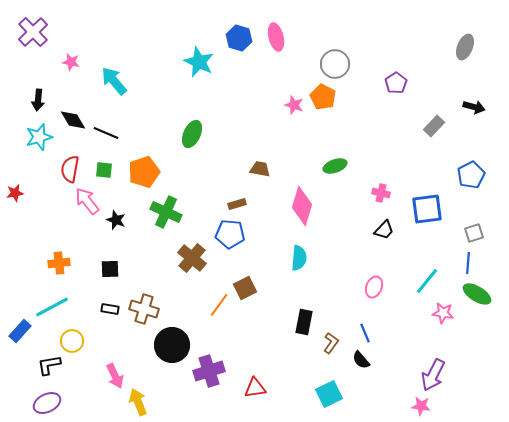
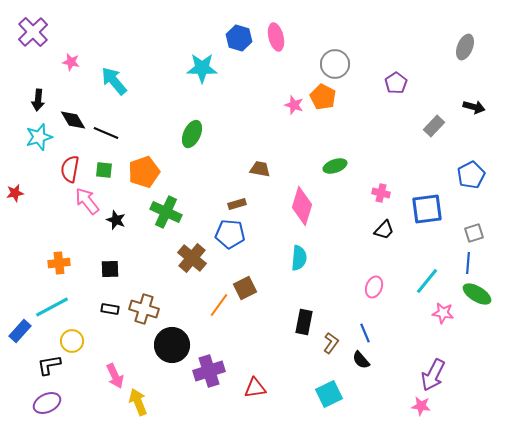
cyan star at (199, 62): moved 3 px right, 6 px down; rotated 24 degrees counterclockwise
